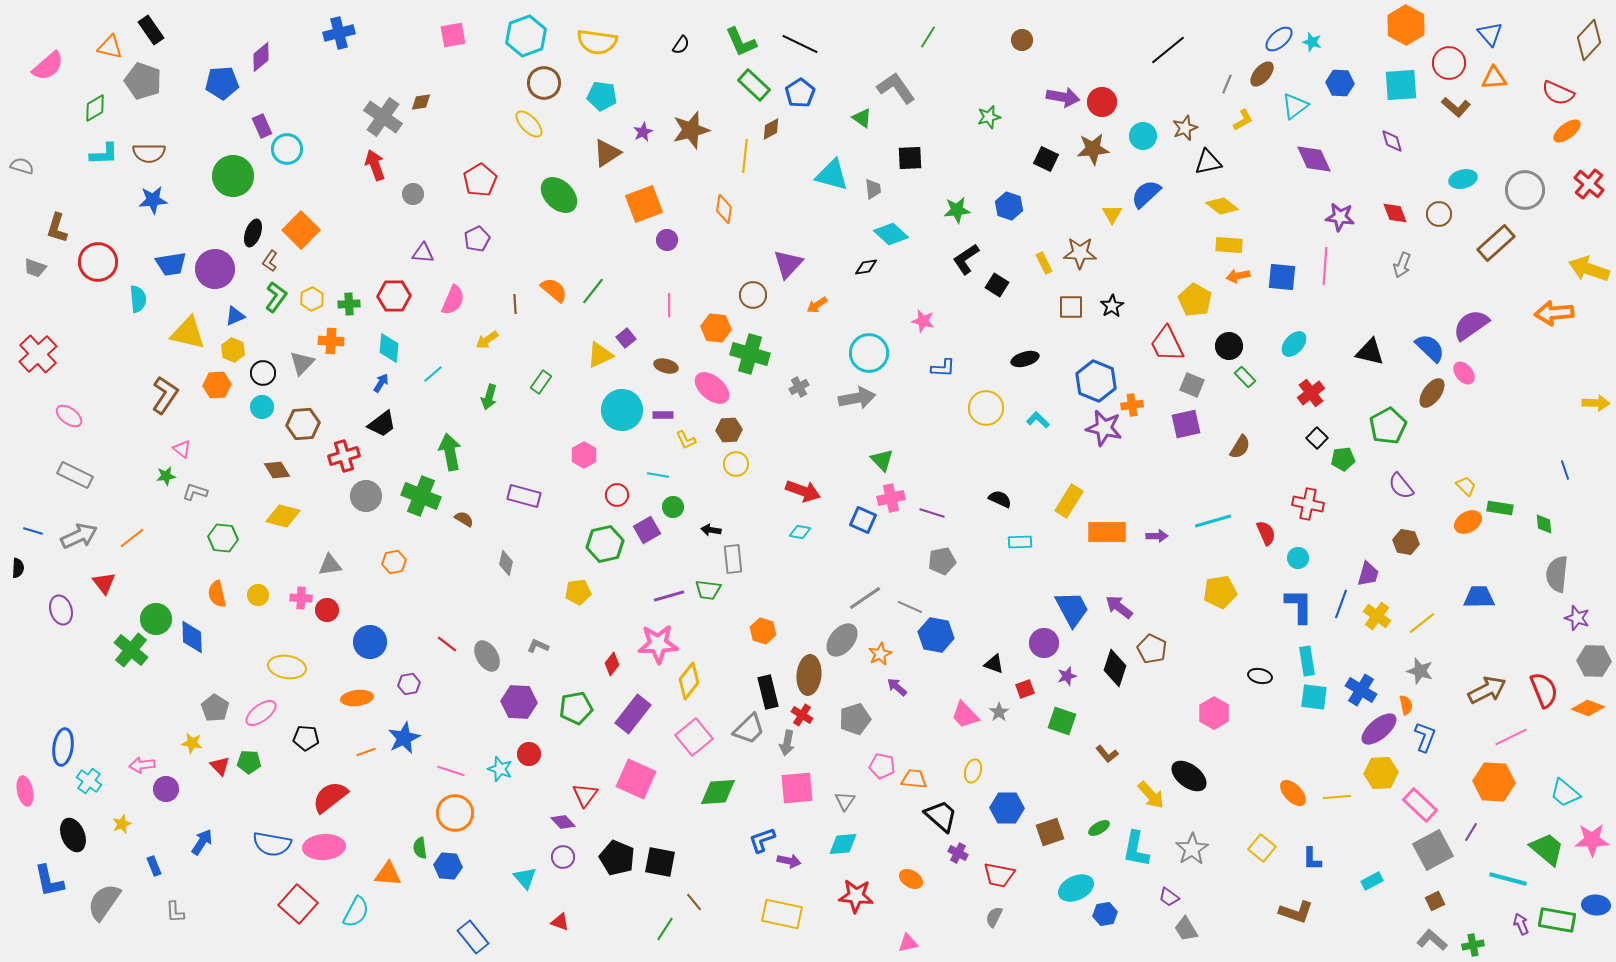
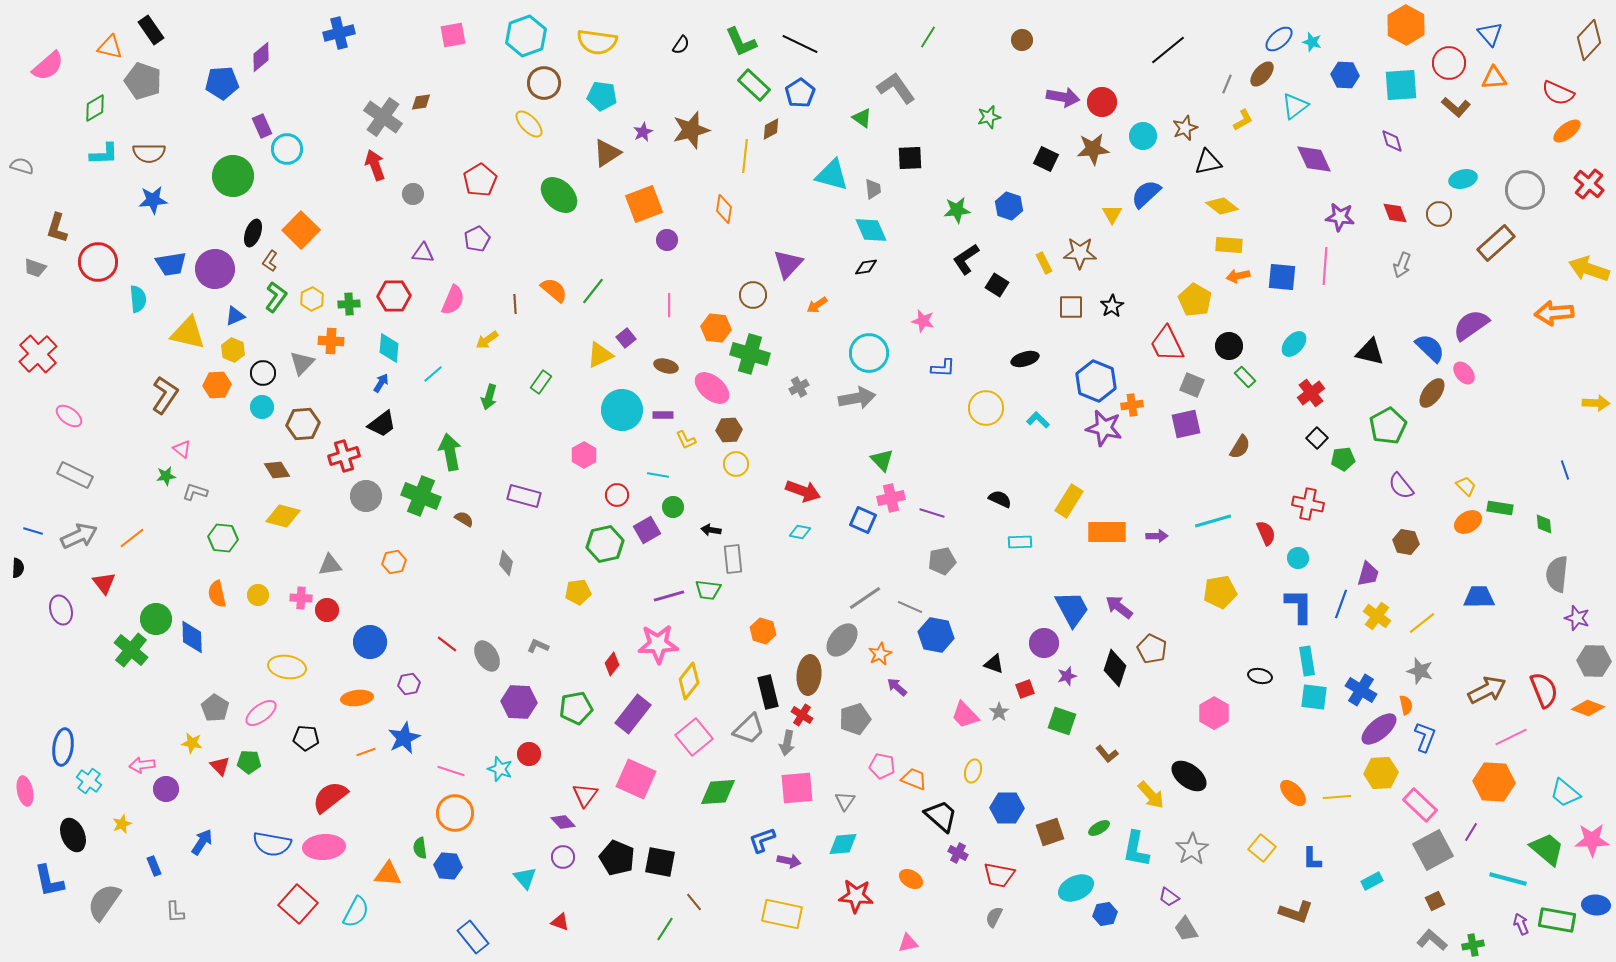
blue hexagon at (1340, 83): moved 5 px right, 8 px up
cyan diamond at (891, 234): moved 20 px left, 4 px up; rotated 24 degrees clockwise
orange trapezoid at (914, 779): rotated 16 degrees clockwise
